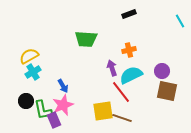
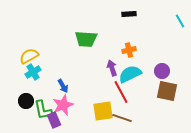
black rectangle: rotated 16 degrees clockwise
cyan semicircle: moved 1 px left, 1 px up
red line: rotated 10 degrees clockwise
